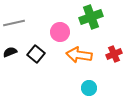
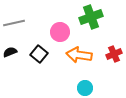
black square: moved 3 px right
cyan circle: moved 4 px left
